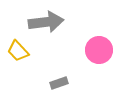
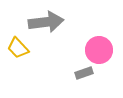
yellow trapezoid: moved 3 px up
gray rectangle: moved 25 px right, 10 px up
